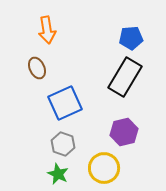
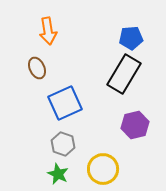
orange arrow: moved 1 px right, 1 px down
black rectangle: moved 1 px left, 3 px up
purple hexagon: moved 11 px right, 7 px up
yellow circle: moved 1 px left, 1 px down
